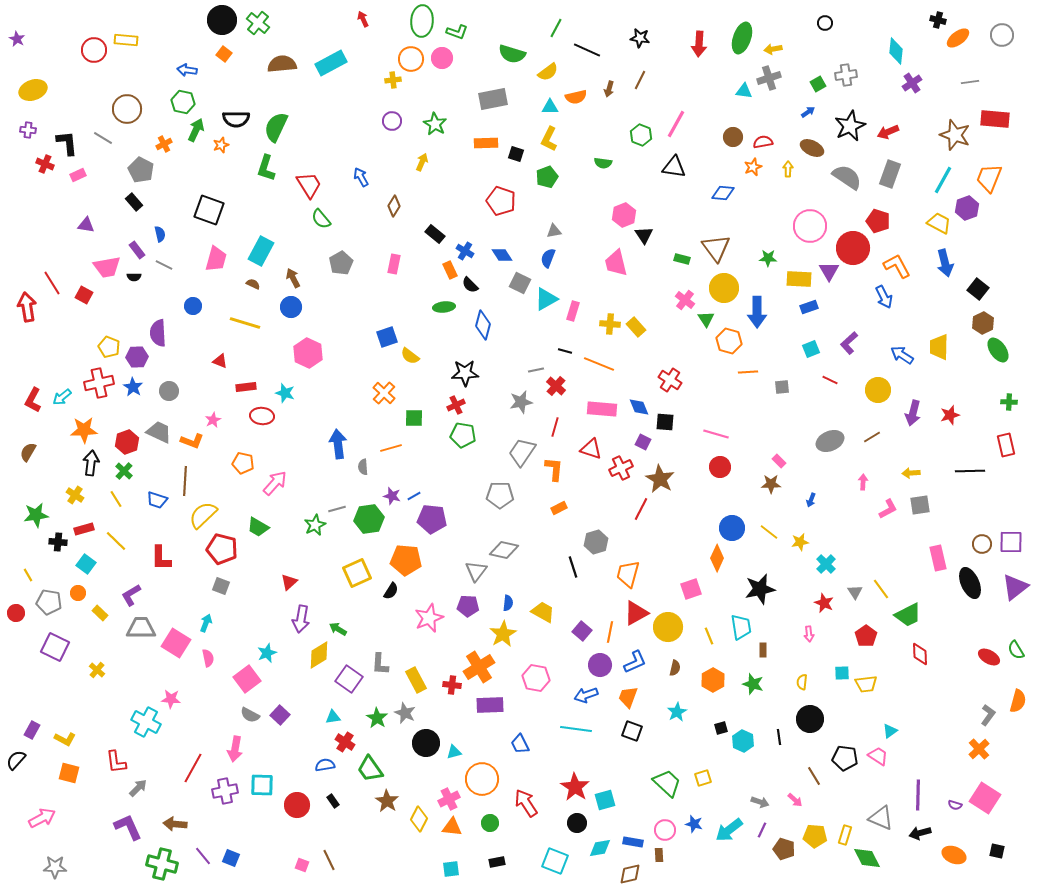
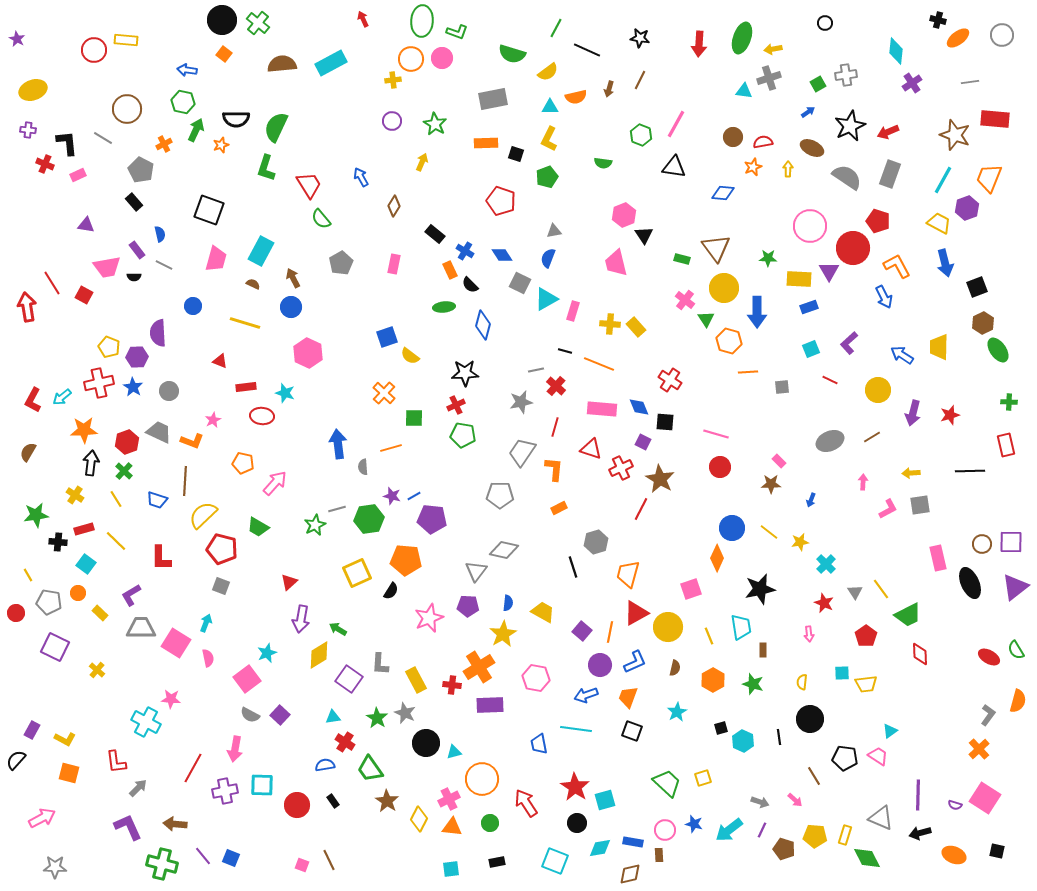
black square at (978, 289): moved 1 px left, 2 px up; rotated 30 degrees clockwise
blue trapezoid at (520, 744): moved 19 px right; rotated 15 degrees clockwise
